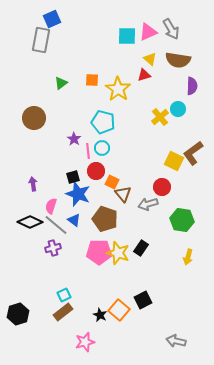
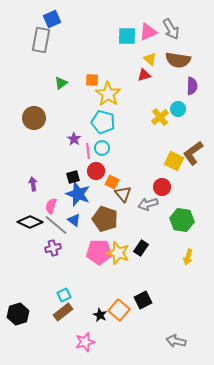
yellow star at (118, 89): moved 10 px left, 5 px down
